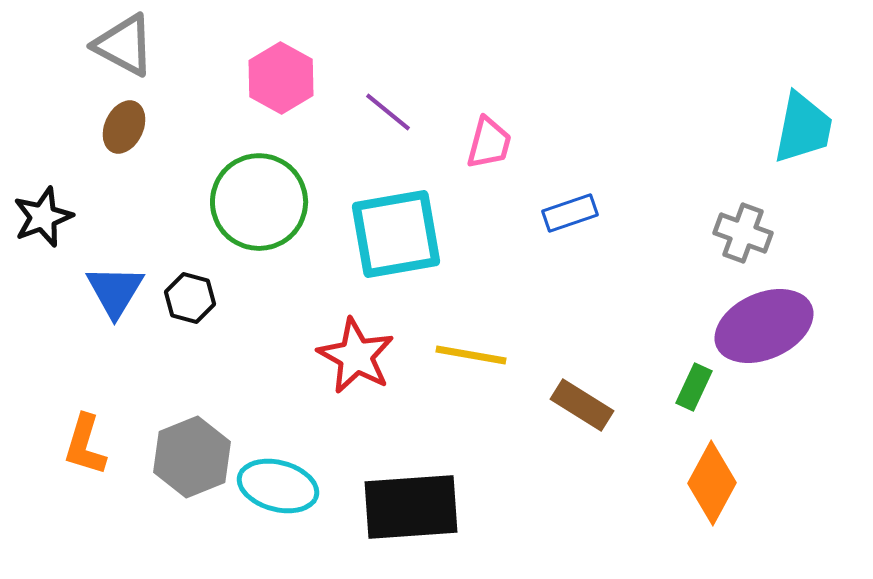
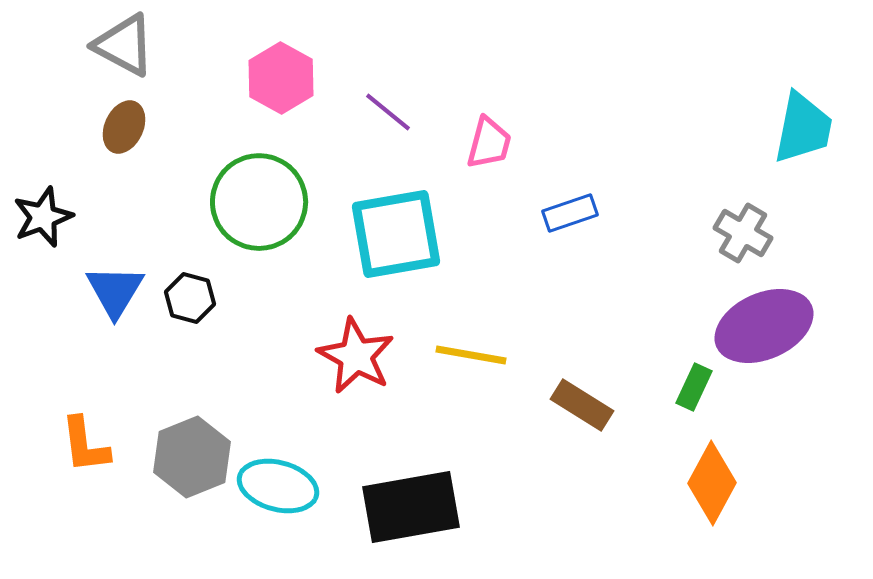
gray cross: rotated 10 degrees clockwise
orange L-shape: rotated 24 degrees counterclockwise
black rectangle: rotated 6 degrees counterclockwise
